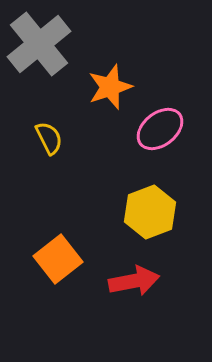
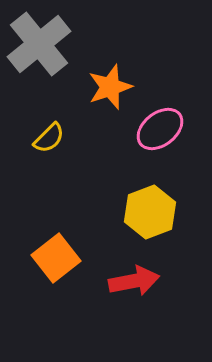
yellow semicircle: rotated 72 degrees clockwise
orange square: moved 2 px left, 1 px up
